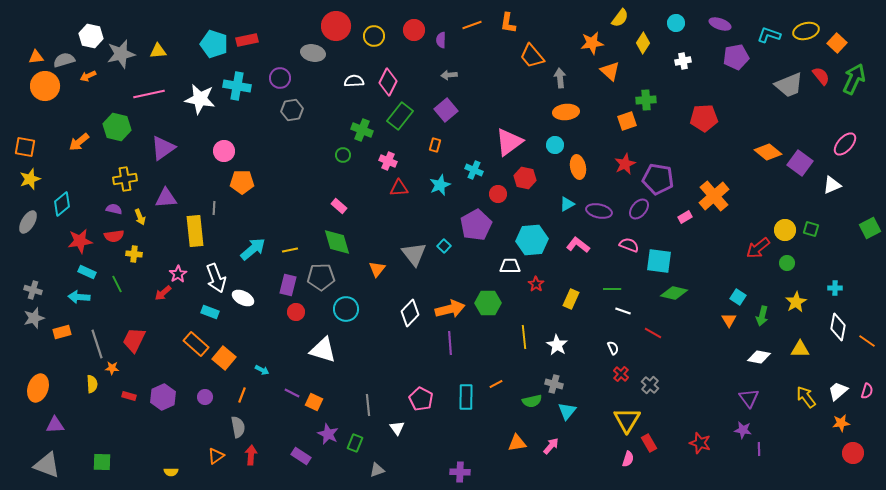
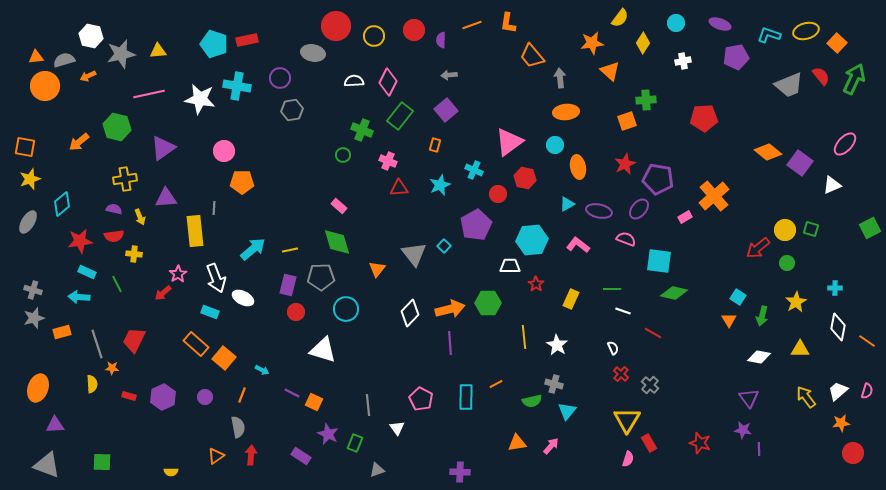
pink semicircle at (629, 245): moved 3 px left, 6 px up
